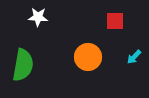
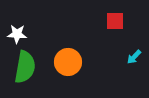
white star: moved 21 px left, 17 px down
orange circle: moved 20 px left, 5 px down
green semicircle: moved 2 px right, 2 px down
